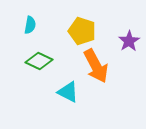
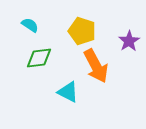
cyan semicircle: rotated 66 degrees counterclockwise
green diamond: moved 3 px up; rotated 32 degrees counterclockwise
